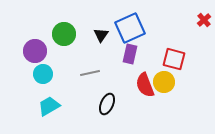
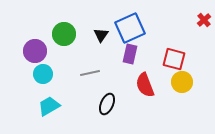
yellow circle: moved 18 px right
